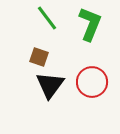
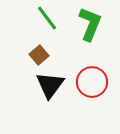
brown square: moved 2 px up; rotated 30 degrees clockwise
